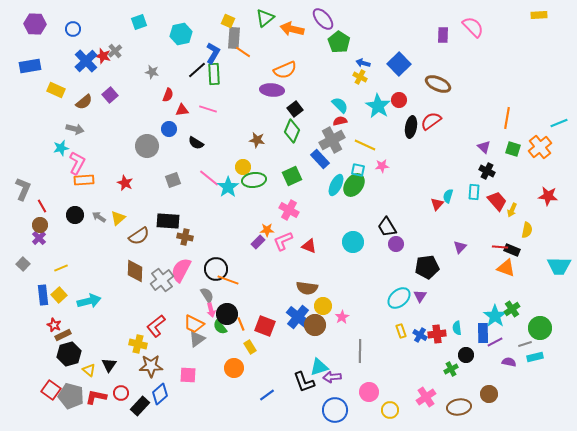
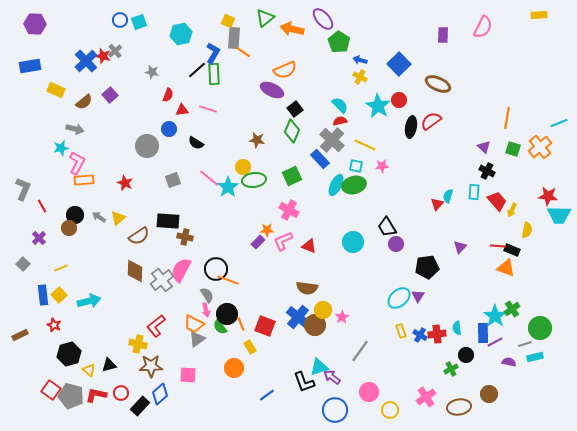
pink semicircle at (473, 27): moved 10 px right; rotated 70 degrees clockwise
blue circle at (73, 29): moved 47 px right, 9 px up
blue arrow at (363, 63): moved 3 px left, 3 px up
purple ellipse at (272, 90): rotated 20 degrees clockwise
gray cross at (332, 140): rotated 20 degrees counterclockwise
cyan square at (358, 170): moved 2 px left, 4 px up
green ellipse at (354, 185): rotated 40 degrees clockwise
brown circle at (40, 225): moved 29 px right, 3 px down
red line at (500, 247): moved 2 px left, 1 px up
cyan trapezoid at (559, 266): moved 51 px up
purple triangle at (420, 296): moved 2 px left
yellow circle at (323, 306): moved 4 px down
pink arrow at (211, 310): moved 5 px left
brown rectangle at (63, 335): moved 43 px left
gray line at (360, 351): rotated 35 degrees clockwise
black triangle at (109, 365): rotated 42 degrees clockwise
purple arrow at (332, 377): rotated 42 degrees clockwise
red L-shape at (96, 397): moved 2 px up
